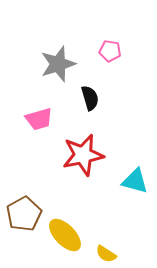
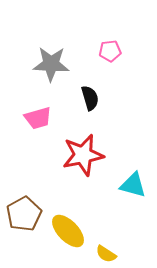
pink pentagon: rotated 15 degrees counterclockwise
gray star: moved 7 px left; rotated 21 degrees clockwise
pink trapezoid: moved 1 px left, 1 px up
cyan triangle: moved 2 px left, 4 px down
yellow ellipse: moved 3 px right, 4 px up
